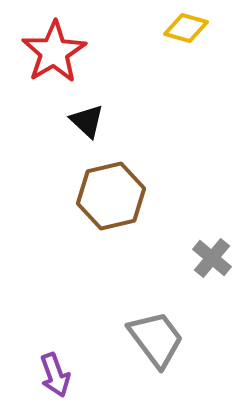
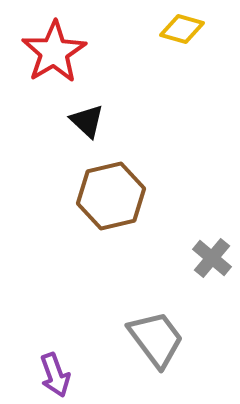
yellow diamond: moved 4 px left, 1 px down
